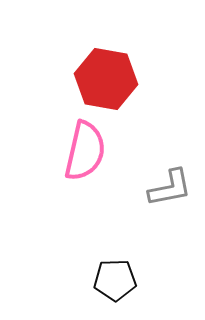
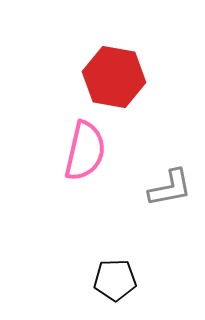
red hexagon: moved 8 px right, 2 px up
